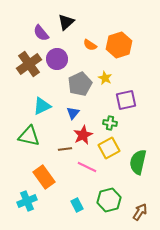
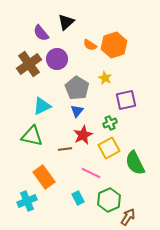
orange hexagon: moved 5 px left
gray pentagon: moved 3 px left, 4 px down; rotated 15 degrees counterclockwise
blue triangle: moved 4 px right, 2 px up
green cross: rotated 32 degrees counterclockwise
green triangle: moved 3 px right
green semicircle: moved 3 px left, 1 px down; rotated 40 degrees counterclockwise
pink line: moved 4 px right, 6 px down
green hexagon: rotated 10 degrees counterclockwise
cyan rectangle: moved 1 px right, 7 px up
brown arrow: moved 12 px left, 5 px down
